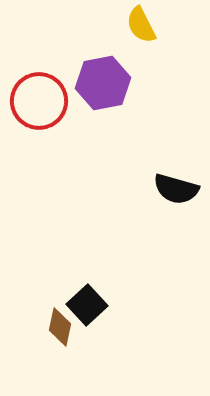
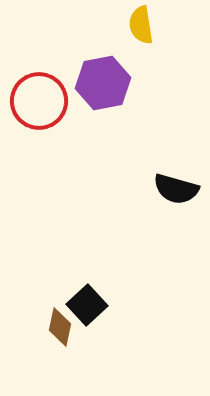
yellow semicircle: rotated 18 degrees clockwise
